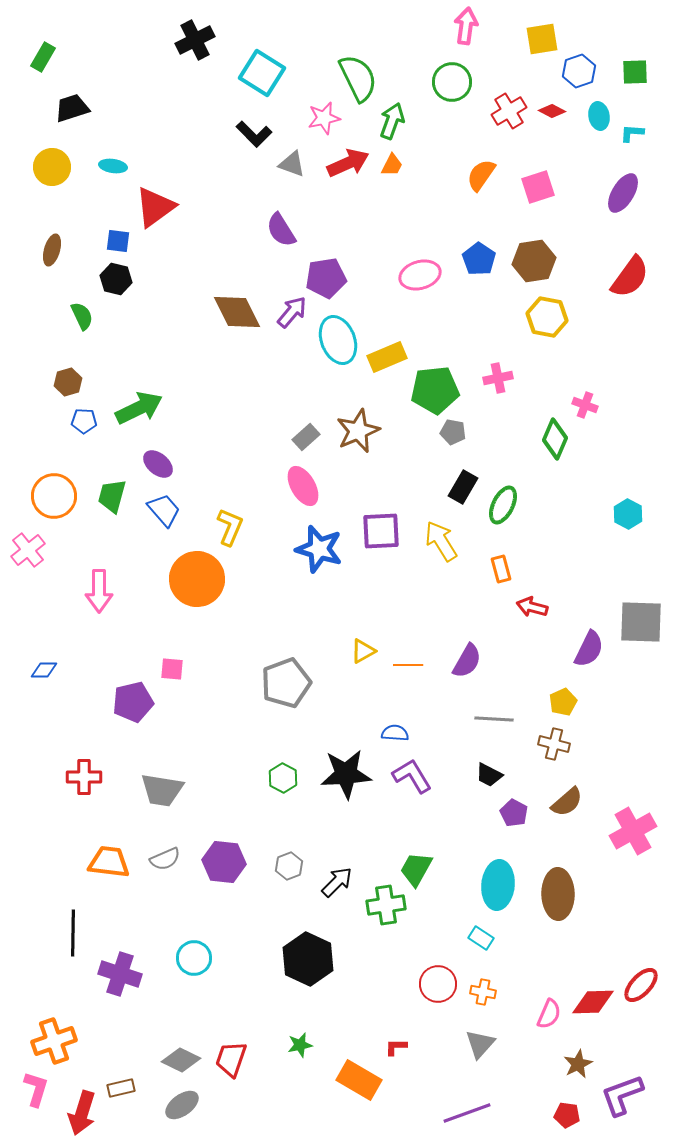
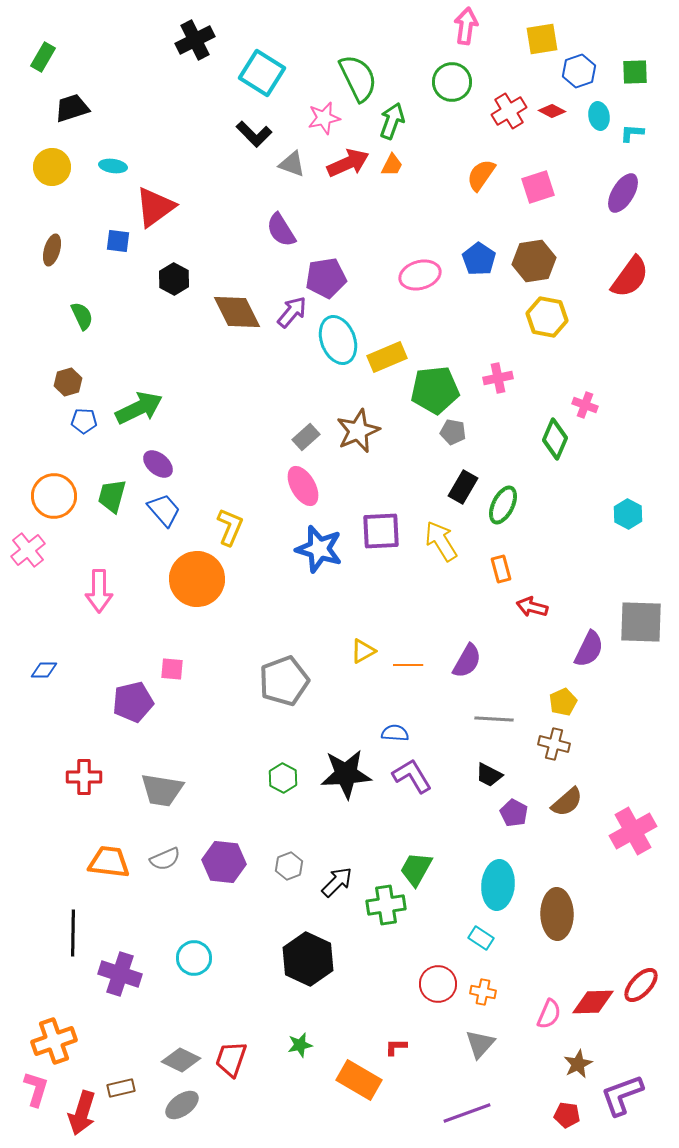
black hexagon at (116, 279): moved 58 px right; rotated 16 degrees clockwise
gray pentagon at (286, 683): moved 2 px left, 2 px up
brown ellipse at (558, 894): moved 1 px left, 20 px down
